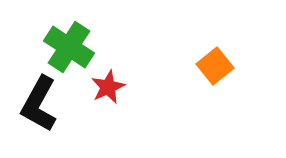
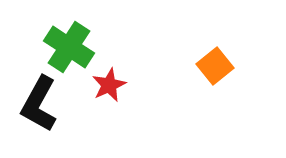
red star: moved 1 px right, 2 px up
